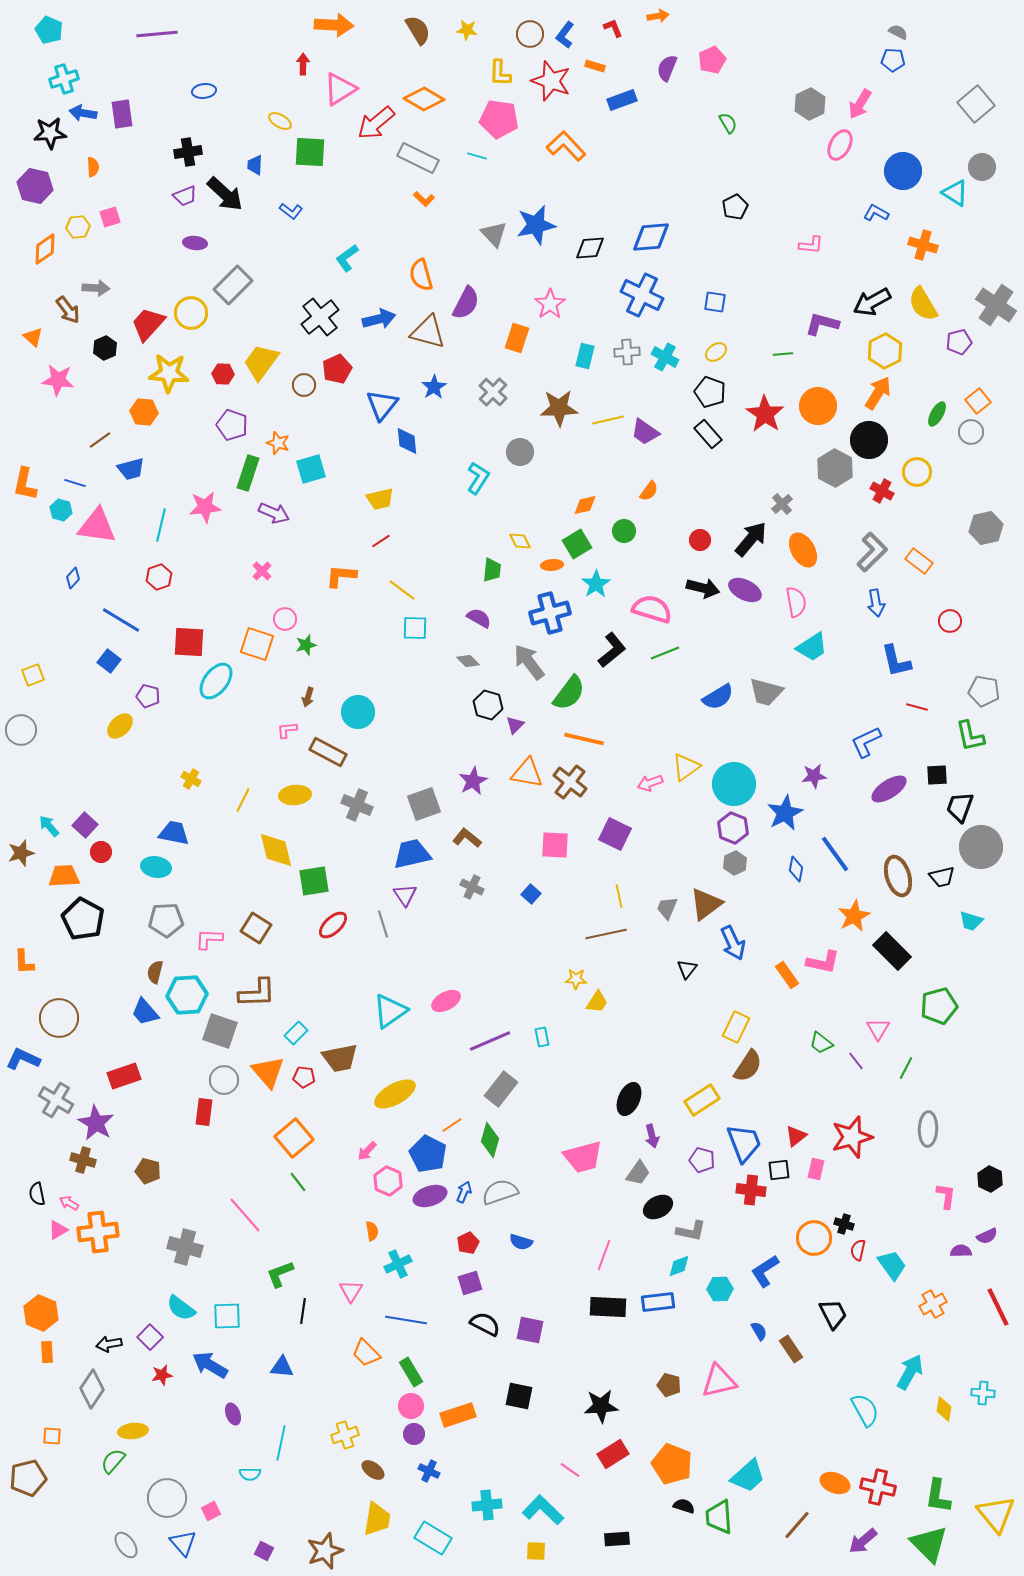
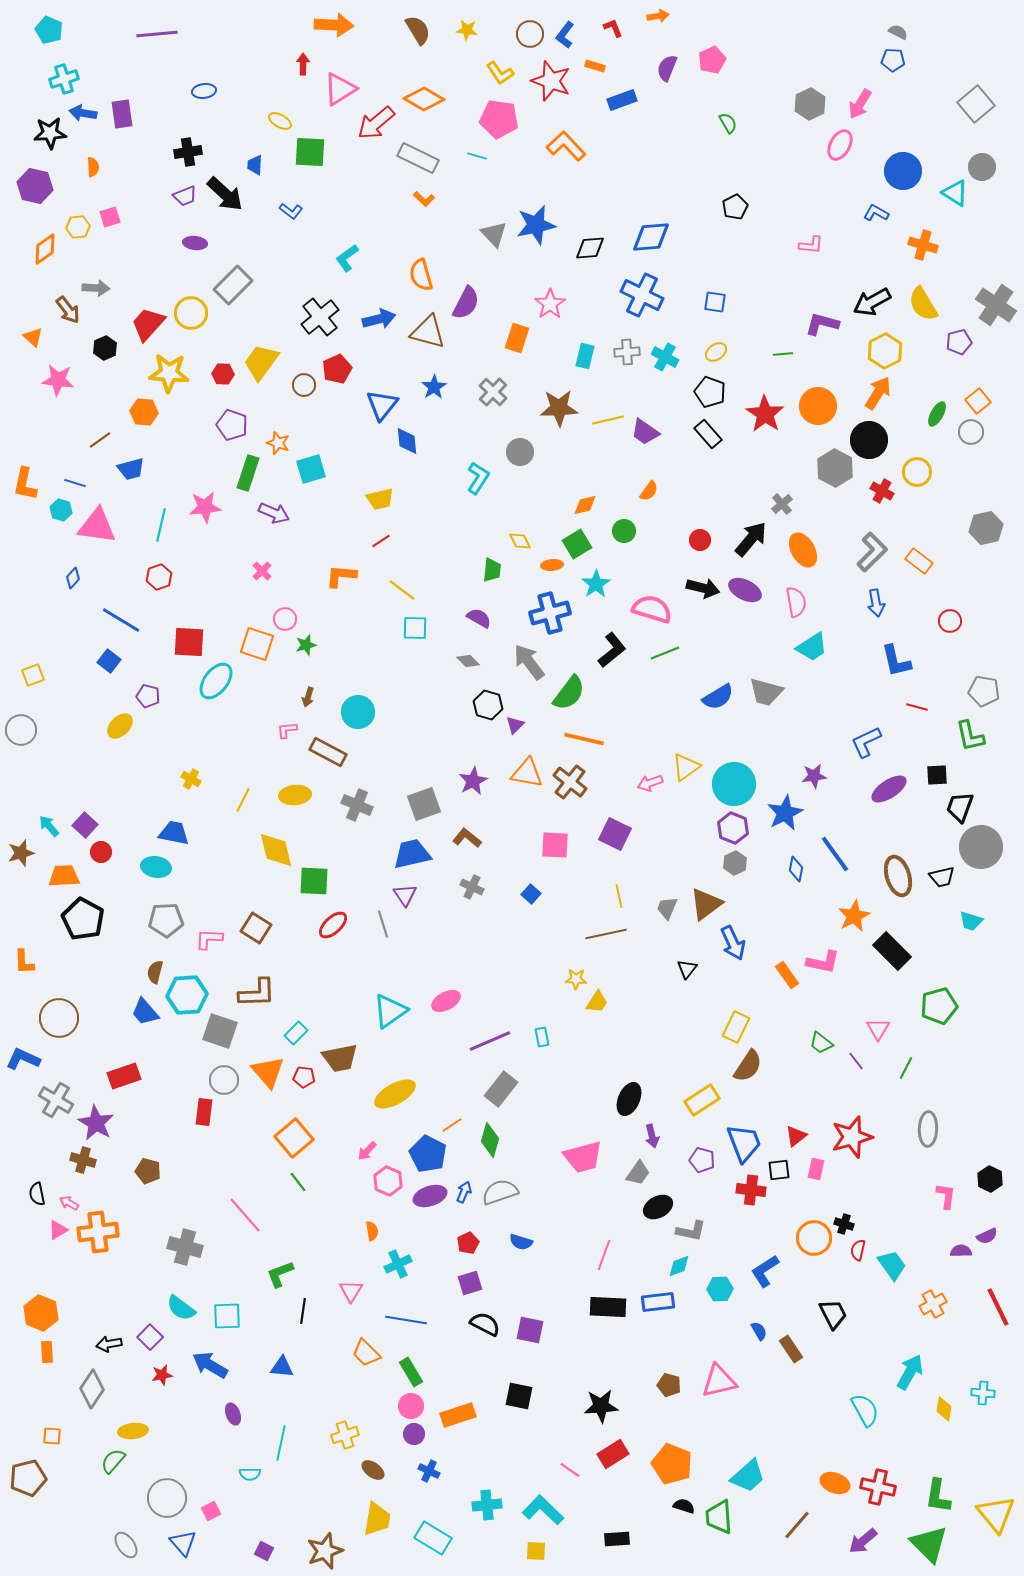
yellow L-shape at (500, 73): rotated 36 degrees counterclockwise
green square at (314, 881): rotated 12 degrees clockwise
